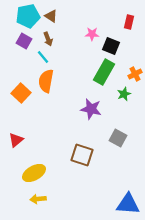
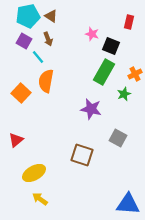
pink star: rotated 16 degrees clockwise
cyan line: moved 5 px left
yellow arrow: moved 2 px right; rotated 42 degrees clockwise
